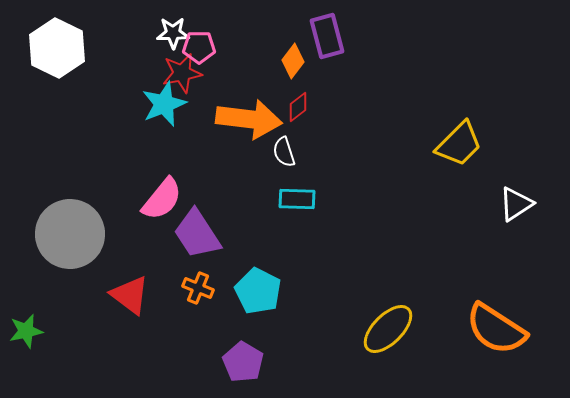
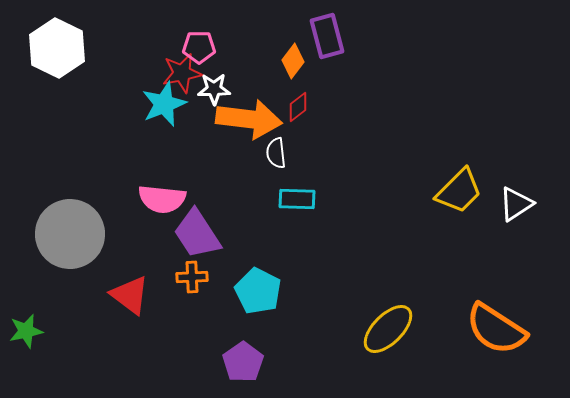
white star: moved 41 px right, 56 px down
yellow trapezoid: moved 47 px down
white semicircle: moved 8 px left, 1 px down; rotated 12 degrees clockwise
pink semicircle: rotated 57 degrees clockwise
orange cross: moved 6 px left, 11 px up; rotated 24 degrees counterclockwise
purple pentagon: rotated 6 degrees clockwise
